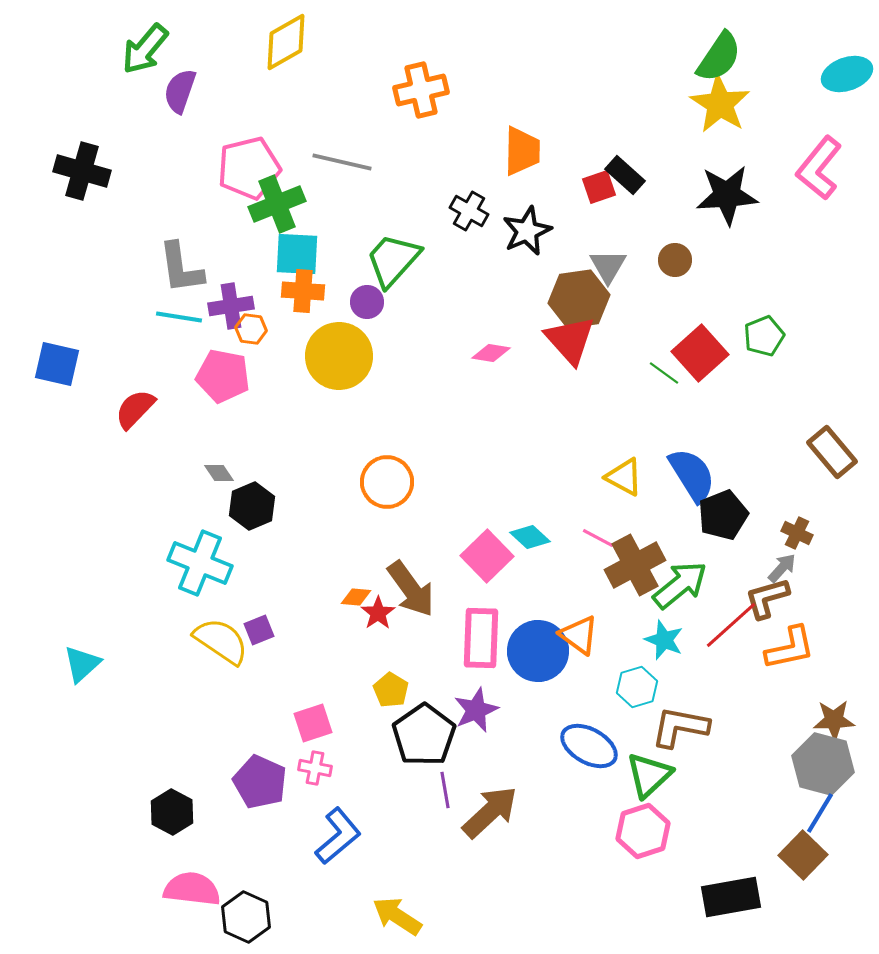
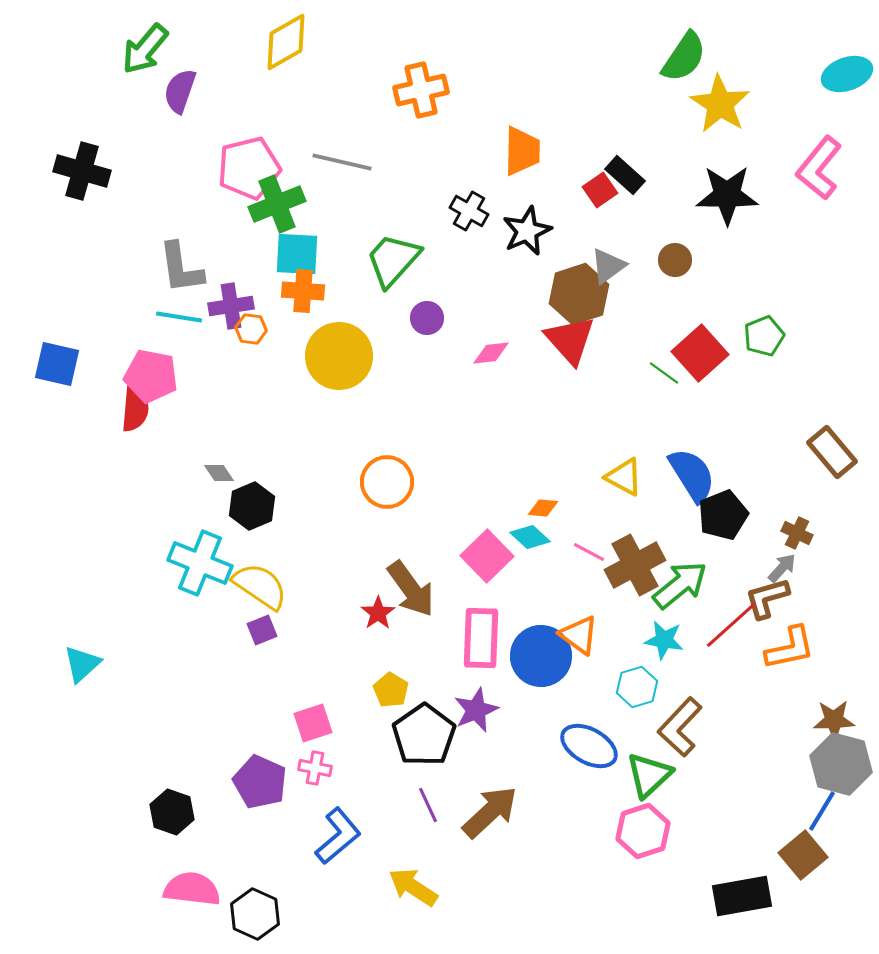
green semicircle at (719, 57): moved 35 px left
red square at (599, 187): moved 1 px right, 3 px down; rotated 16 degrees counterclockwise
black star at (727, 195): rotated 4 degrees clockwise
gray triangle at (608, 266): rotated 24 degrees clockwise
brown hexagon at (579, 299): moved 5 px up; rotated 10 degrees counterclockwise
purple circle at (367, 302): moved 60 px right, 16 px down
pink diamond at (491, 353): rotated 15 degrees counterclockwise
pink pentagon at (223, 376): moved 72 px left
red semicircle at (135, 409): rotated 141 degrees clockwise
pink line at (598, 538): moved 9 px left, 14 px down
orange diamond at (356, 597): moved 187 px right, 89 px up
purple square at (259, 630): moved 3 px right
cyan star at (664, 640): rotated 12 degrees counterclockwise
yellow semicircle at (221, 641): moved 39 px right, 55 px up
blue circle at (538, 651): moved 3 px right, 5 px down
brown L-shape at (680, 727): rotated 58 degrees counterclockwise
gray hexagon at (823, 764): moved 18 px right
purple line at (445, 790): moved 17 px left, 15 px down; rotated 15 degrees counterclockwise
black hexagon at (172, 812): rotated 9 degrees counterclockwise
blue line at (820, 813): moved 2 px right, 2 px up
brown square at (803, 855): rotated 6 degrees clockwise
black rectangle at (731, 897): moved 11 px right, 1 px up
yellow arrow at (397, 916): moved 16 px right, 29 px up
black hexagon at (246, 917): moved 9 px right, 3 px up
